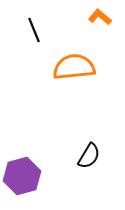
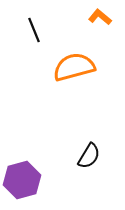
orange semicircle: rotated 9 degrees counterclockwise
purple hexagon: moved 4 px down
